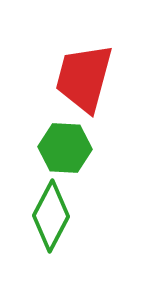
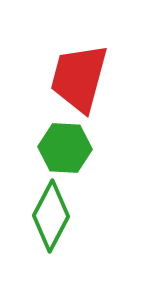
red trapezoid: moved 5 px left
